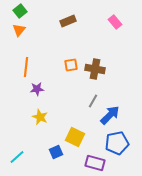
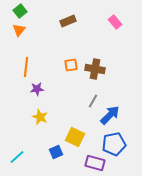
blue pentagon: moved 3 px left, 1 px down
